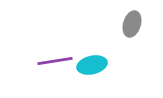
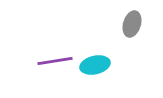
cyan ellipse: moved 3 px right
